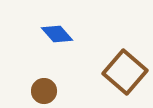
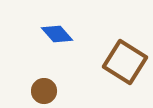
brown square: moved 10 px up; rotated 9 degrees counterclockwise
